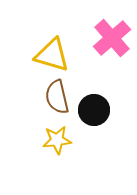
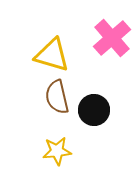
yellow star: moved 11 px down
